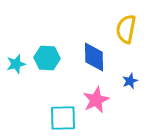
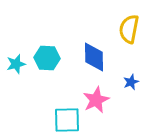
yellow semicircle: moved 3 px right
blue star: moved 1 px right, 1 px down
cyan square: moved 4 px right, 2 px down
